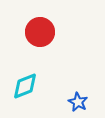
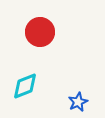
blue star: rotated 18 degrees clockwise
